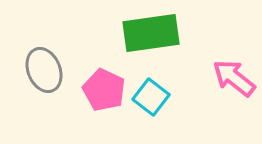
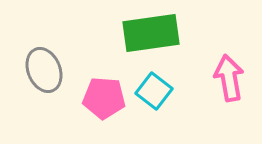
pink arrow: moved 5 px left; rotated 42 degrees clockwise
pink pentagon: moved 8 px down; rotated 21 degrees counterclockwise
cyan square: moved 3 px right, 6 px up
